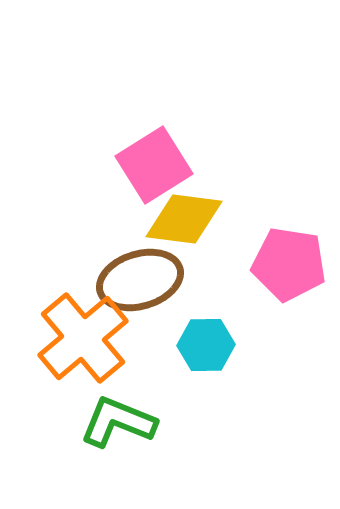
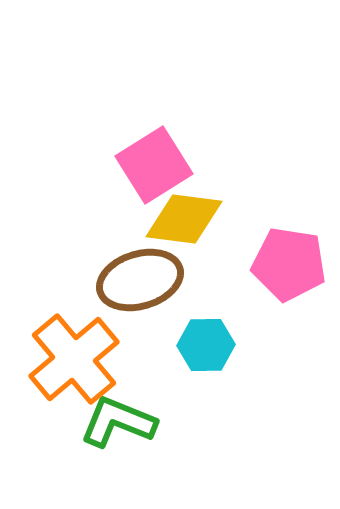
orange cross: moved 9 px left, 21 px down
